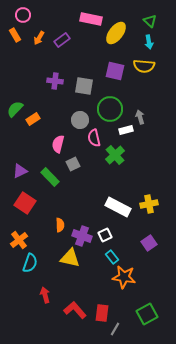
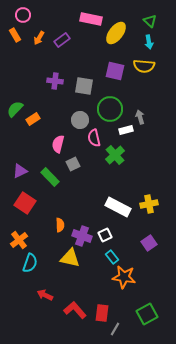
red arrow at (45, 295): rotated 49 degrees counterclockwise
